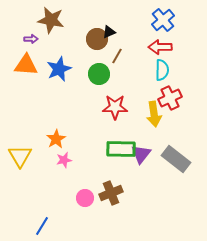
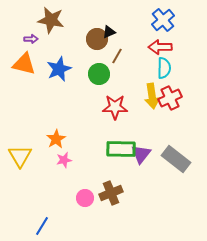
orange triangle: moved 2 px left, 1 px up; rotated 10 degrees clockwise
cyan semicircle: moved 2 px right, 2 px up
yellow arrow: moved 2 px left, 18 px up
